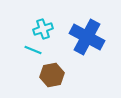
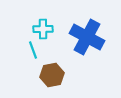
cyan cross: rotated 18 degrees clockwise
cyan line: rotated 48 degrees clockwise
